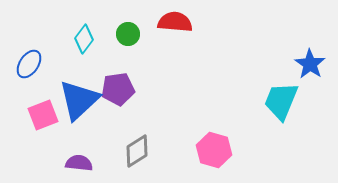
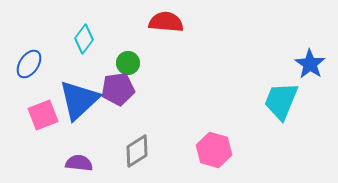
red semicircle: moved 9 px left
green circle: moved 29 px down
